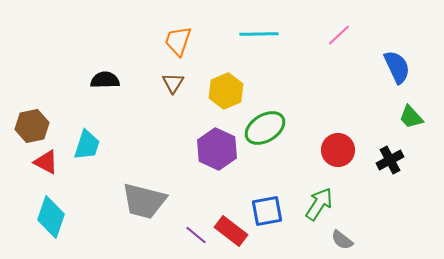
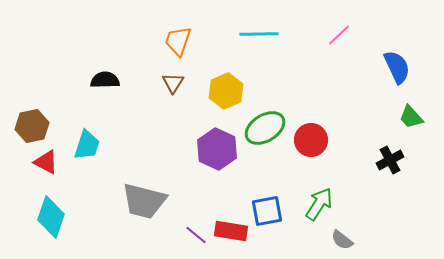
red circle: moved 27 px left, 10 px up
red rectangle: rotated 28 degrees counterclockwise
